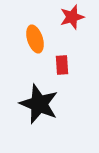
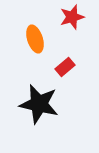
red rectangle: moved 3 px right, 2 px down; rotated 54 degrees clockwise
black star: rotated 9 degrees counterclockwise
